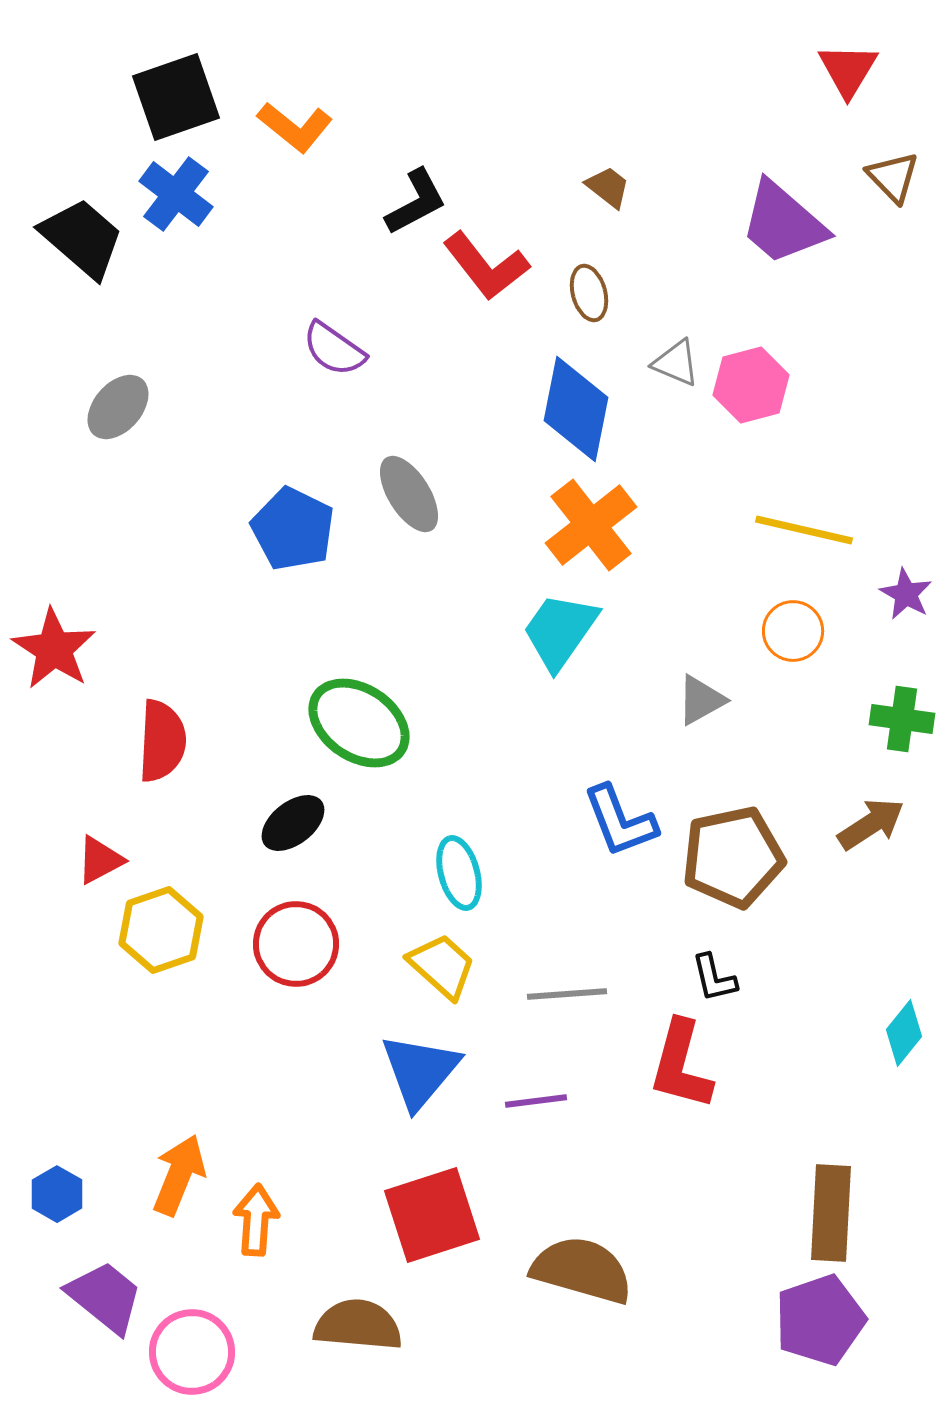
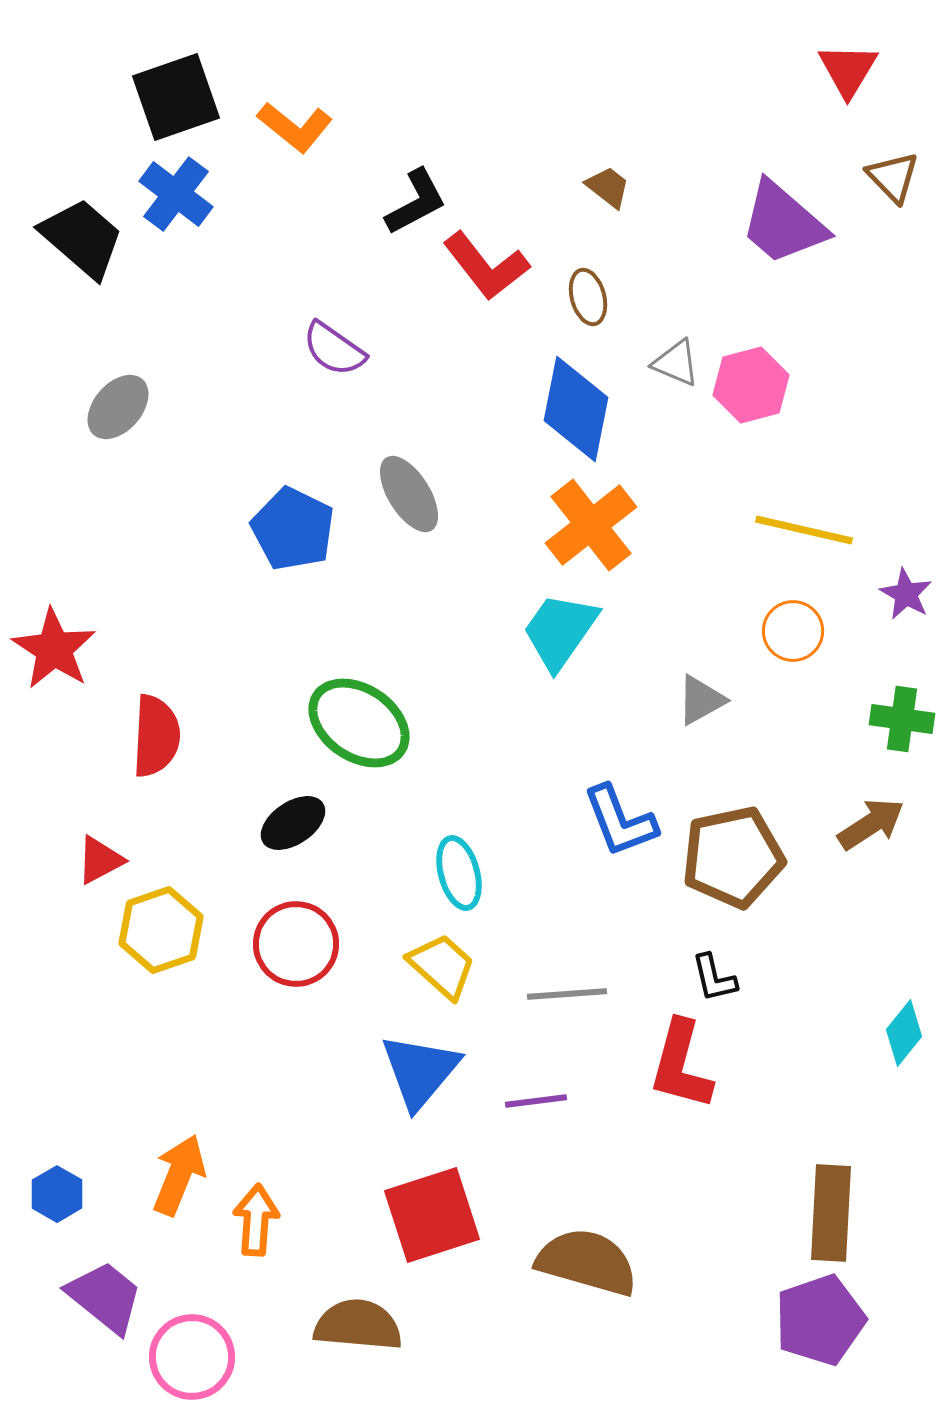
brown ellipse at (589, 293): moved 1 px left, 4 px down
red semicircle at (162, 741): moved 6 px left, 5 px up
black ellipse at (293, 823): rotated 4 degrees clockwise
brown semicircle at (582, 1270): moved 5 px right, 8 px up
pink circle at (192, 1352): moved 5 px down
